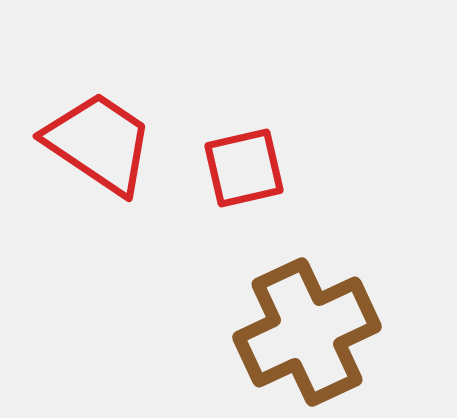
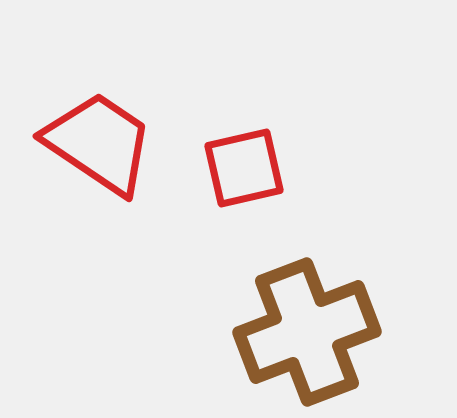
brown cross: rotated 4 degrees clockwise
